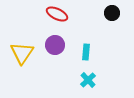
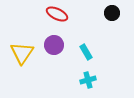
purple circle: moved 1 px left
cyan rectangle: rotated 35 degrees counterclockwise
cyan cross: rotated 28 degrees clockwise
